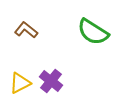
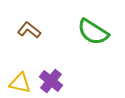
brown L-shape: moved 3 px right
yellow triangle: rotated 40 degrees clockwise
